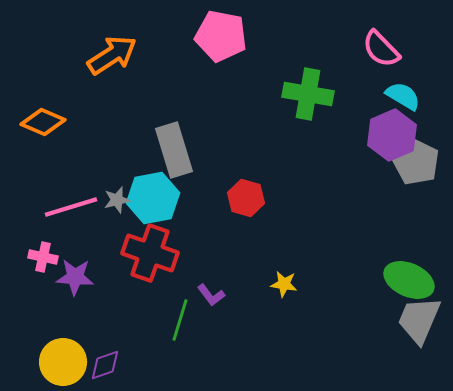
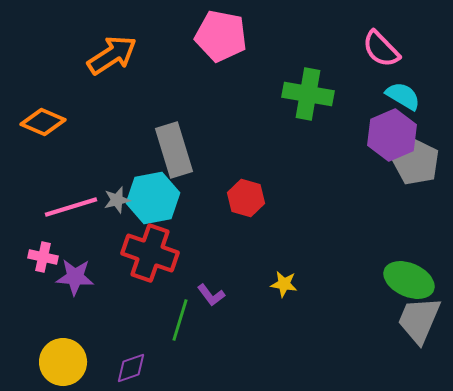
purple diamond: moved 26 px right, 3 px down
